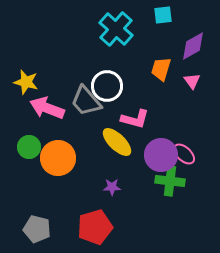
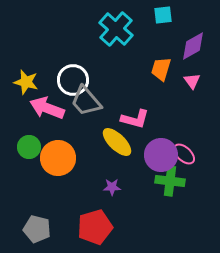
white circle: moved 34 px left, 6 px up
